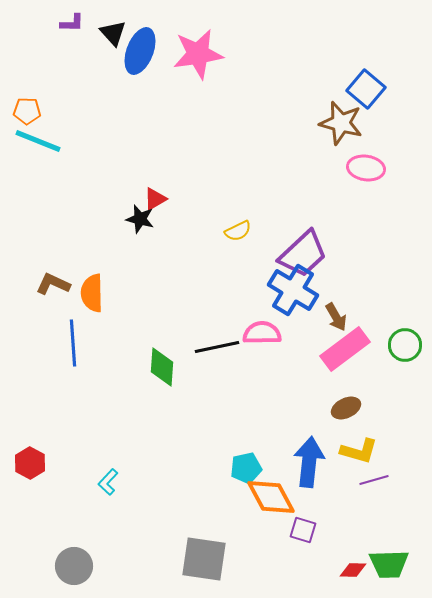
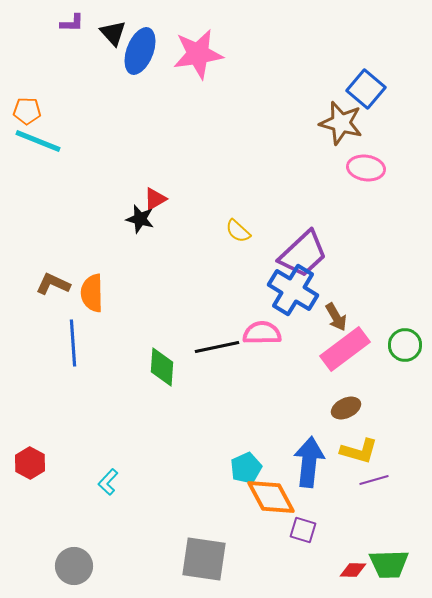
yellow semicircle: rotated 68 degrees clockwise
cyan pentagon: rotated 12 degrees counterclockwise
